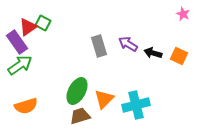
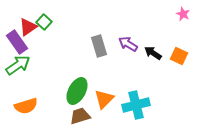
green square: moved 1 px right, 1 px up; rotated 14 degrees clockwise
black arrow: rotated 18 degrees clockwise
green arrow: moved 2 px left
